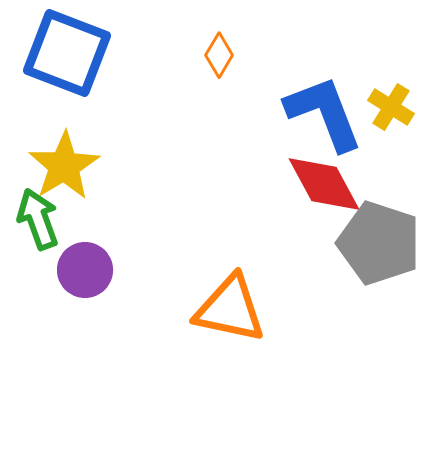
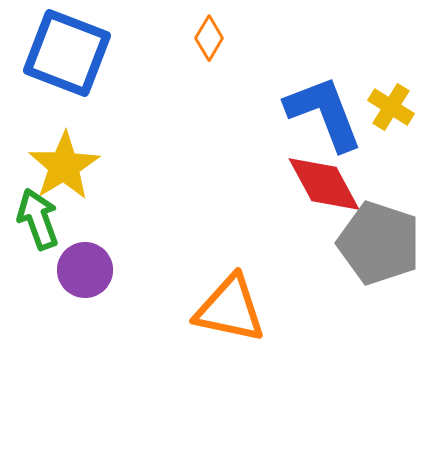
orange diamond: moved 10 px left, 17 px up
